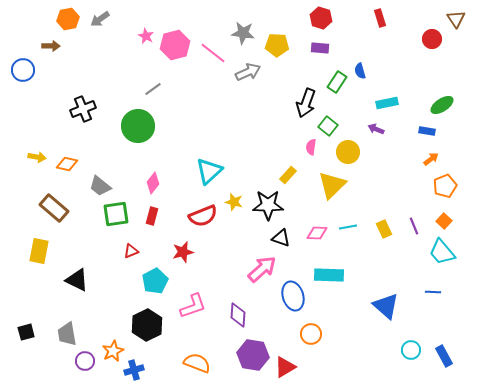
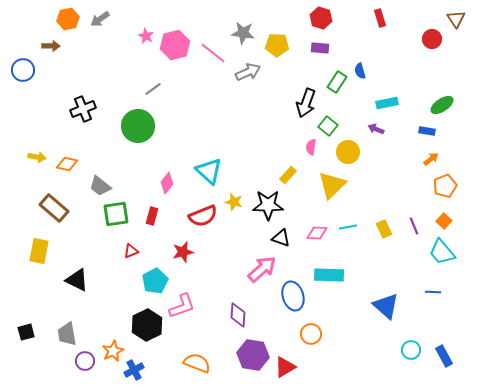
cyan triangle at (209, 171): rotated 36 degrees counterclockwise
pink diamond at (153, 183): moved 14 px right
pink L-shape at (193, 306): moved 11 px left
blue cross at (134, 370): rotated 12 degrees counterclockwise
